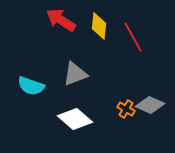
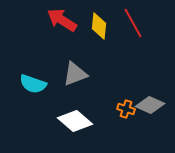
red arrow: moved 1 px right
red line: moved 14 px up
cyan semicircle: moved 2 px right, 2 px up
orange cross: rotated 12 degrees counterclockwise
white diamond: moved 2 px down
